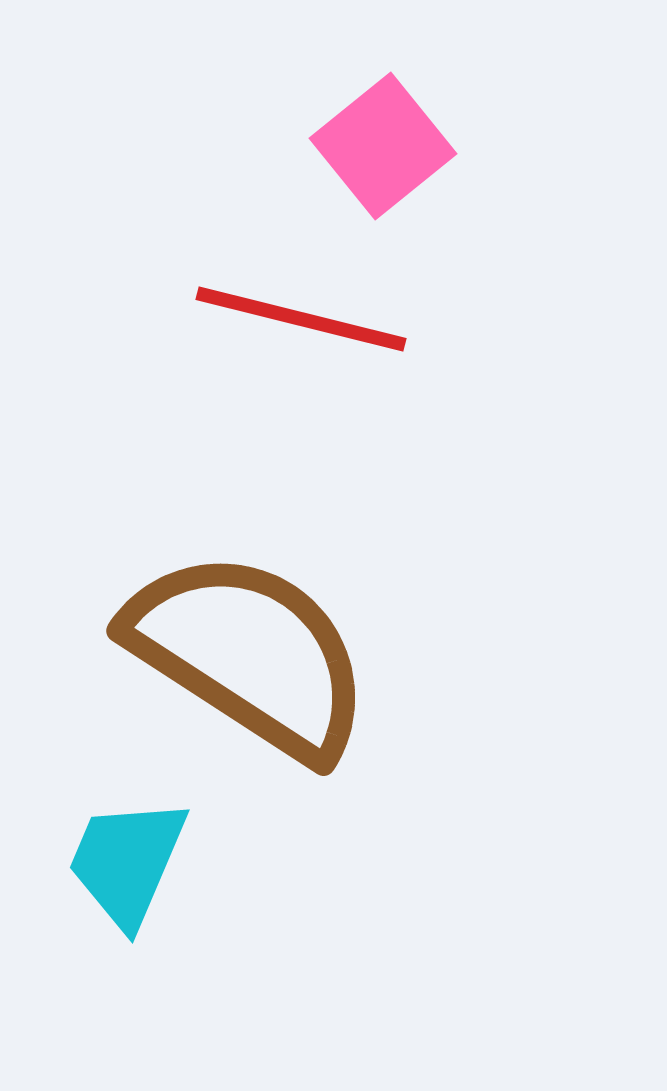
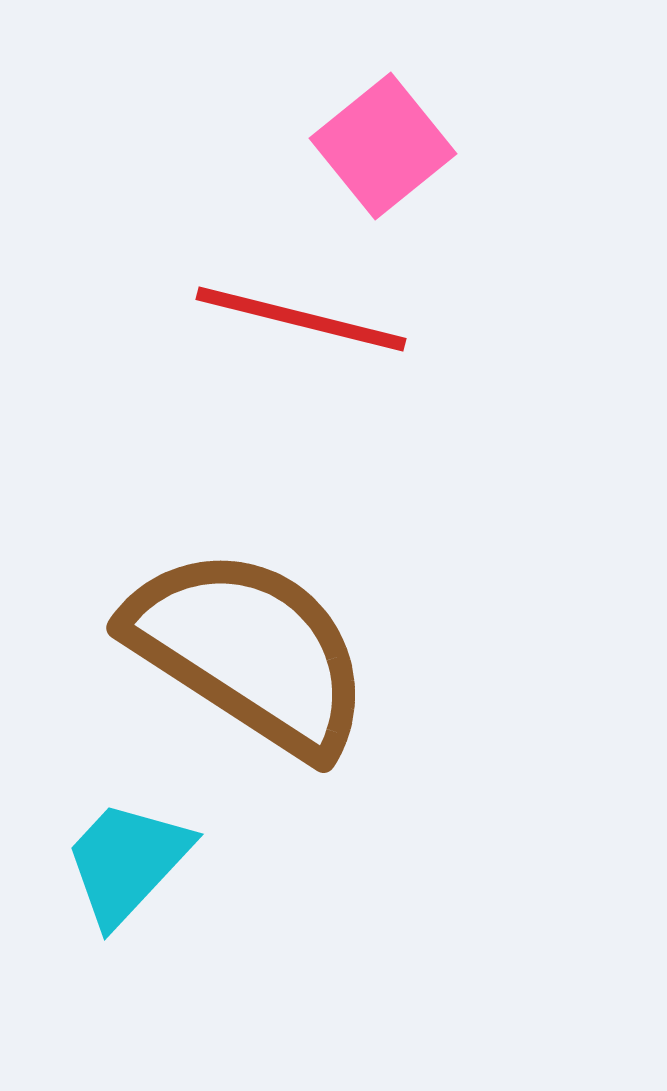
brown semicircle: moved 3 px up
cyan trapezoid: rotated 20 degrees clockwise
